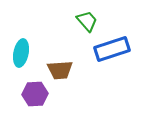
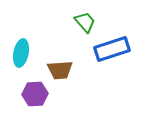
green trapezoid: moved 2 px left, 1 px down
